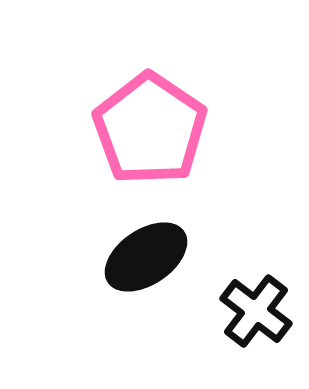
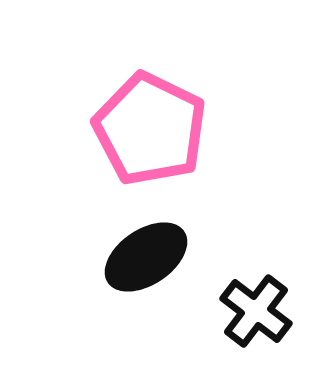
pink pentagon: rotated 8 degrees counterclockwise
